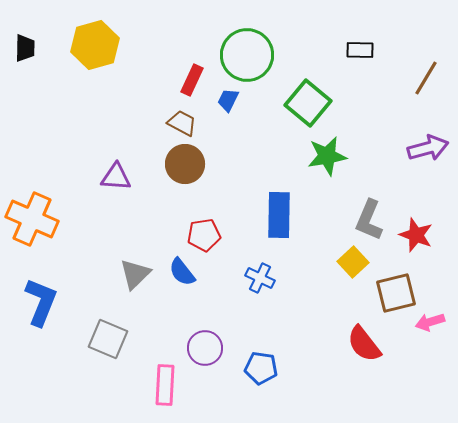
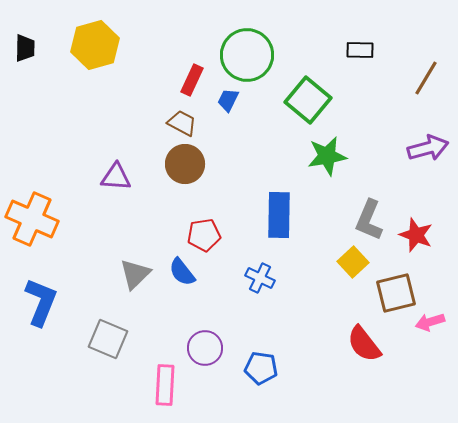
green square: moved 3 px up
